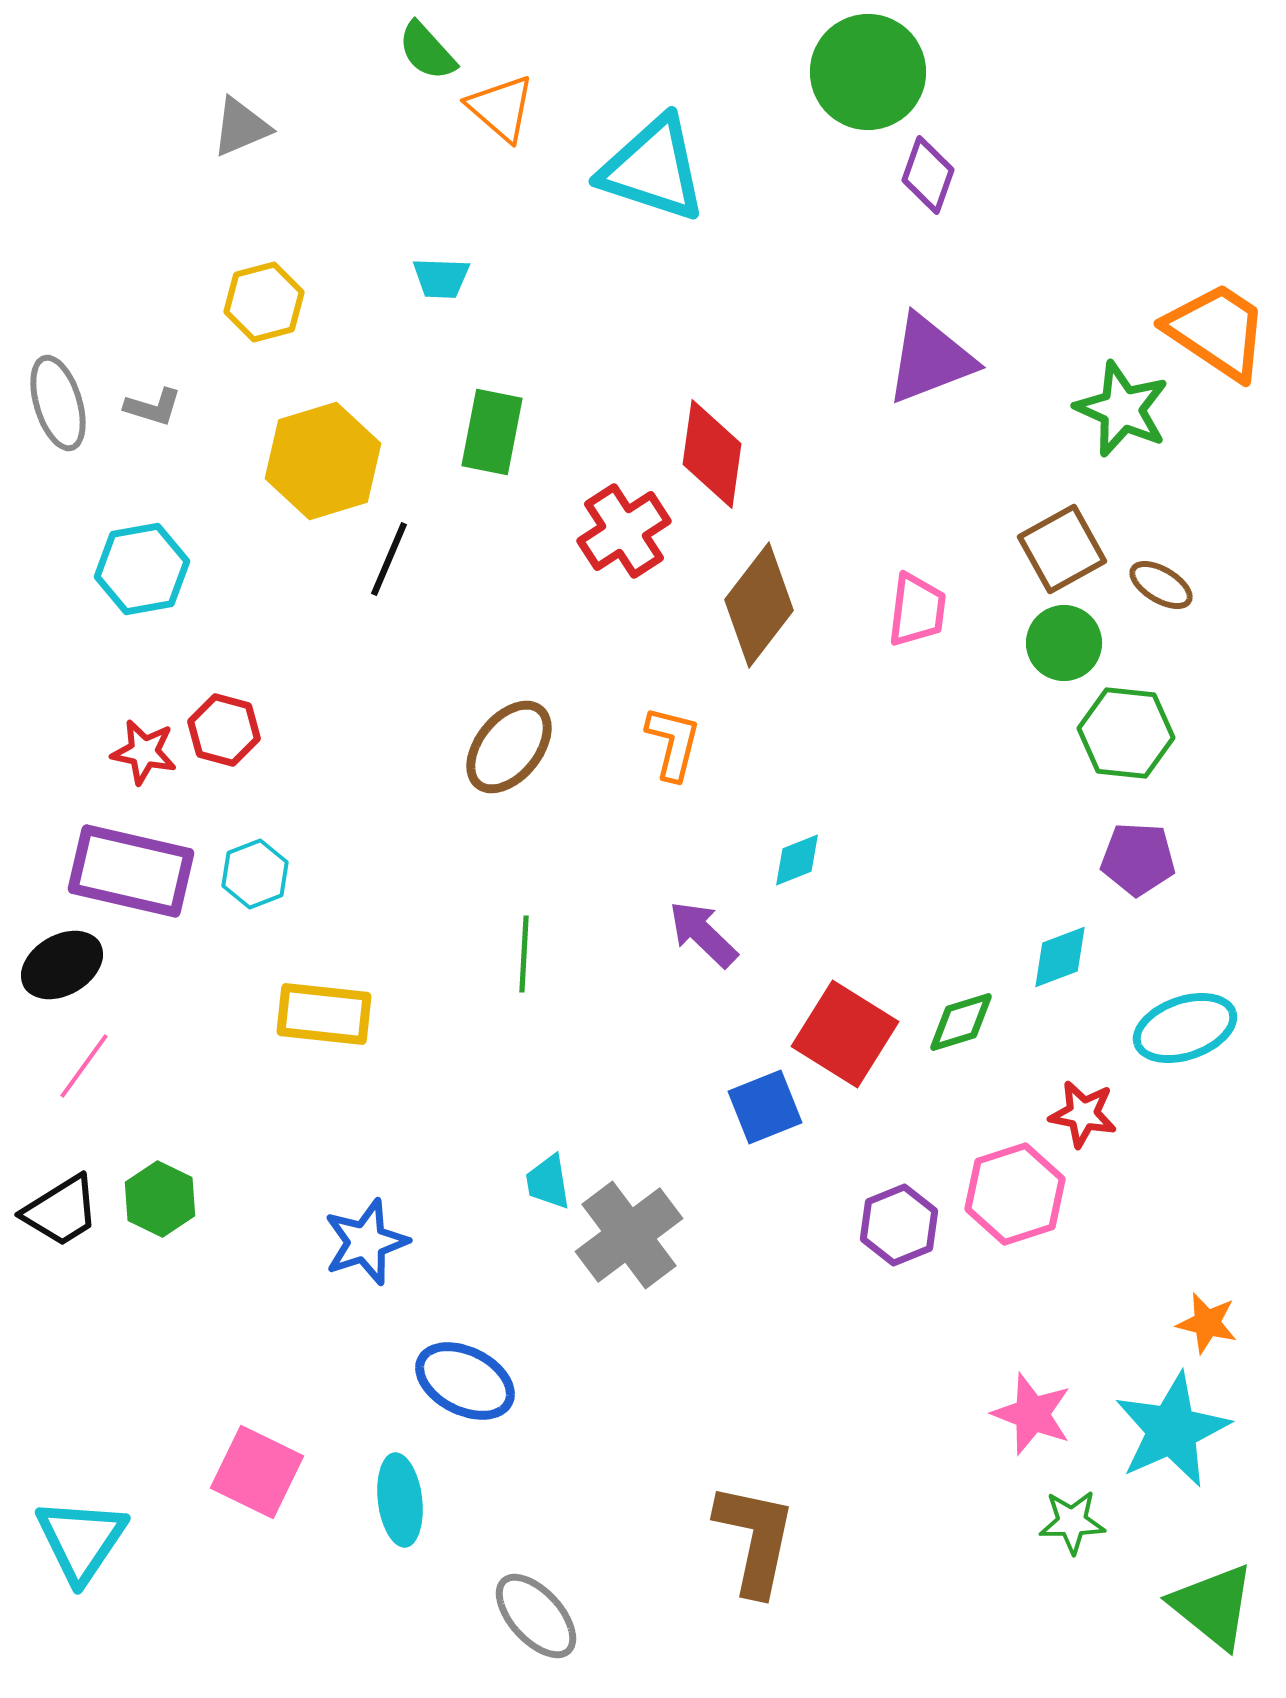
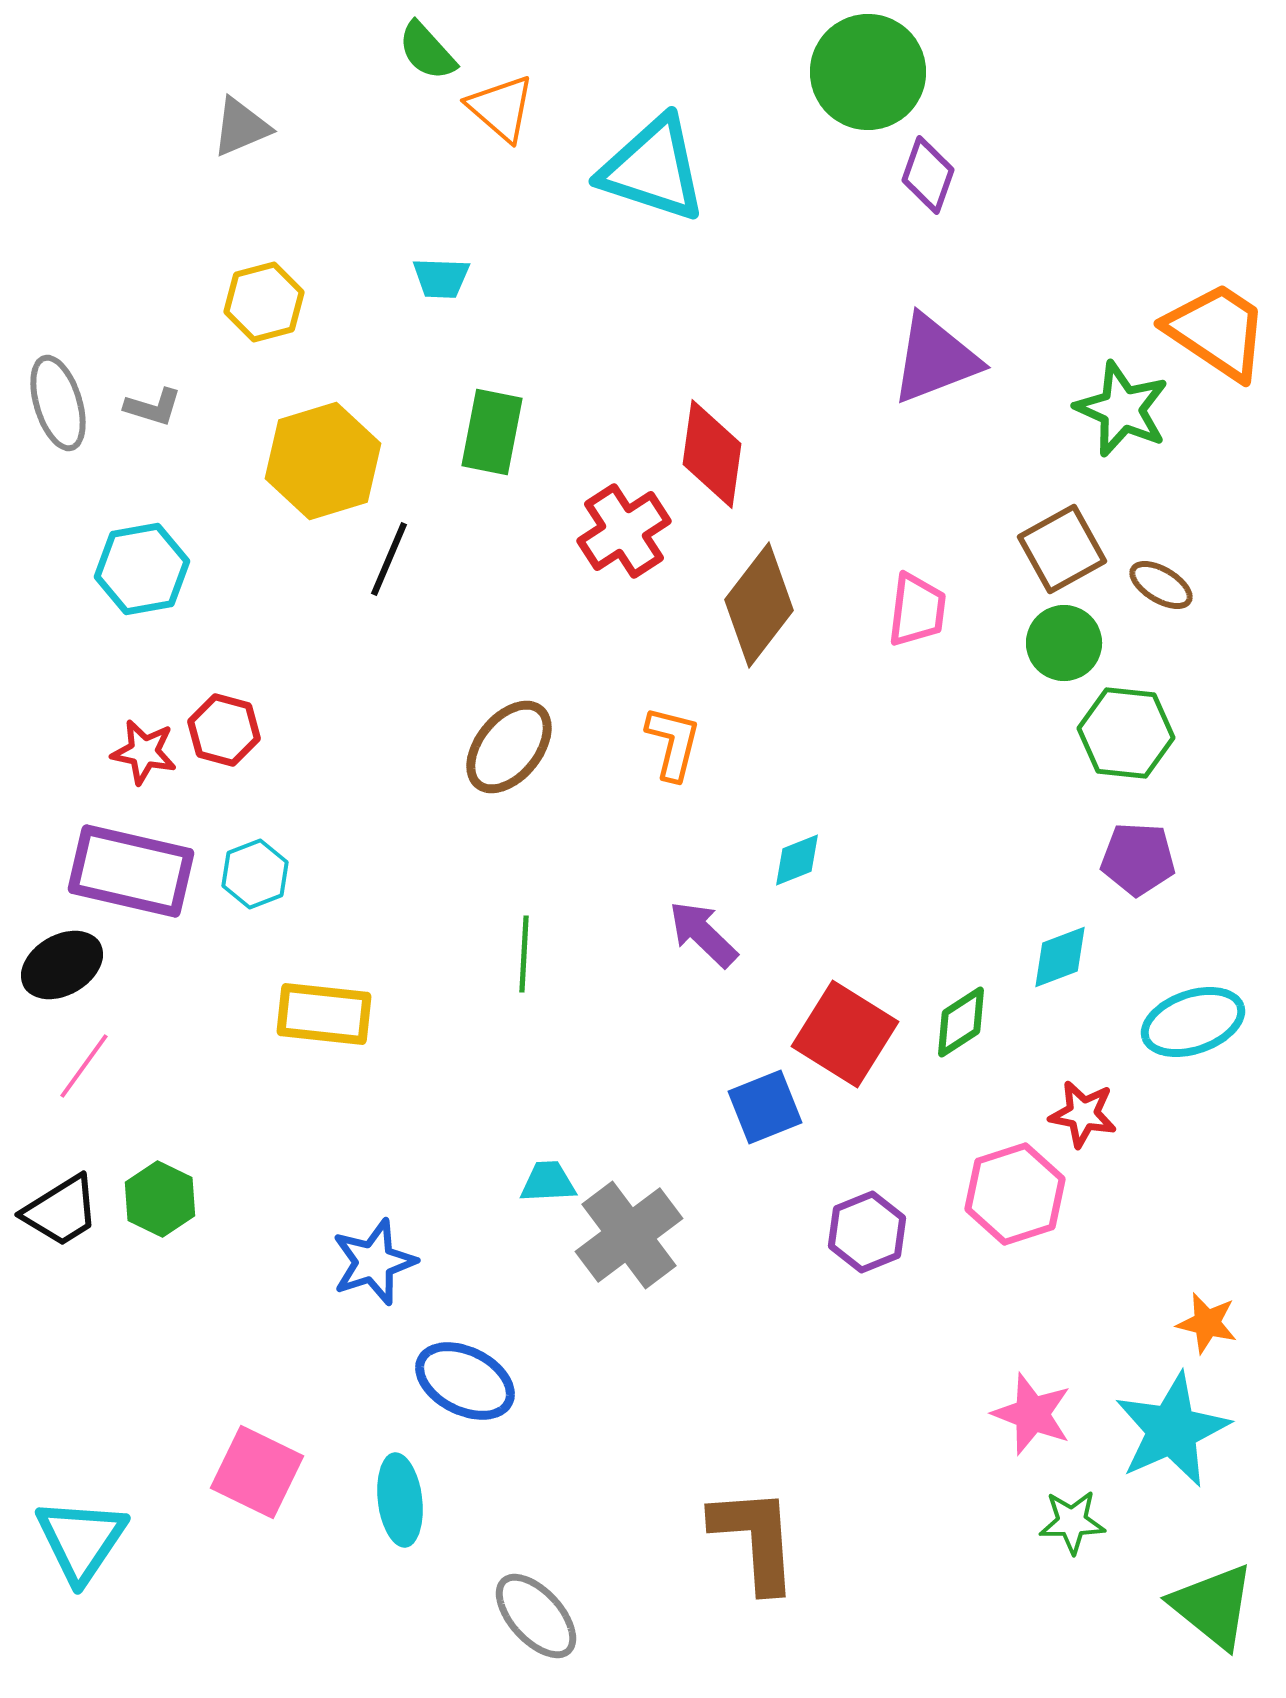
purple triangle at (930, 359): moved 5 px right
green diamond at (961, 1022): rotated 16 degrees counterclockwise
cyan ellipse at (1185, 1028): moved 8 px right, 6 px up
cyan trapezoid at (548, 1182): rotated 96 degrees clockwise
purple hexagon at (899, 1225): moved 32 px left, 7 px down
blue star at (366, 1242): moved 8 px right, 20 px down
brown L-shape at (755, 1539): rotated 16 degrees counterclockwise
